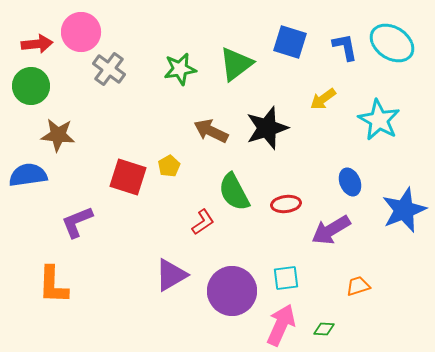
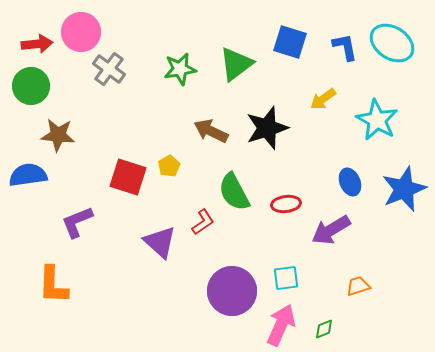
cyan star: moved 2 px left
blue star: moved 21 px up
purple triangle: moved 11 px left, 33 px up; rotated 48 degrees counterclockwise
green diamond: rotated 25 degrees counterclockwise
